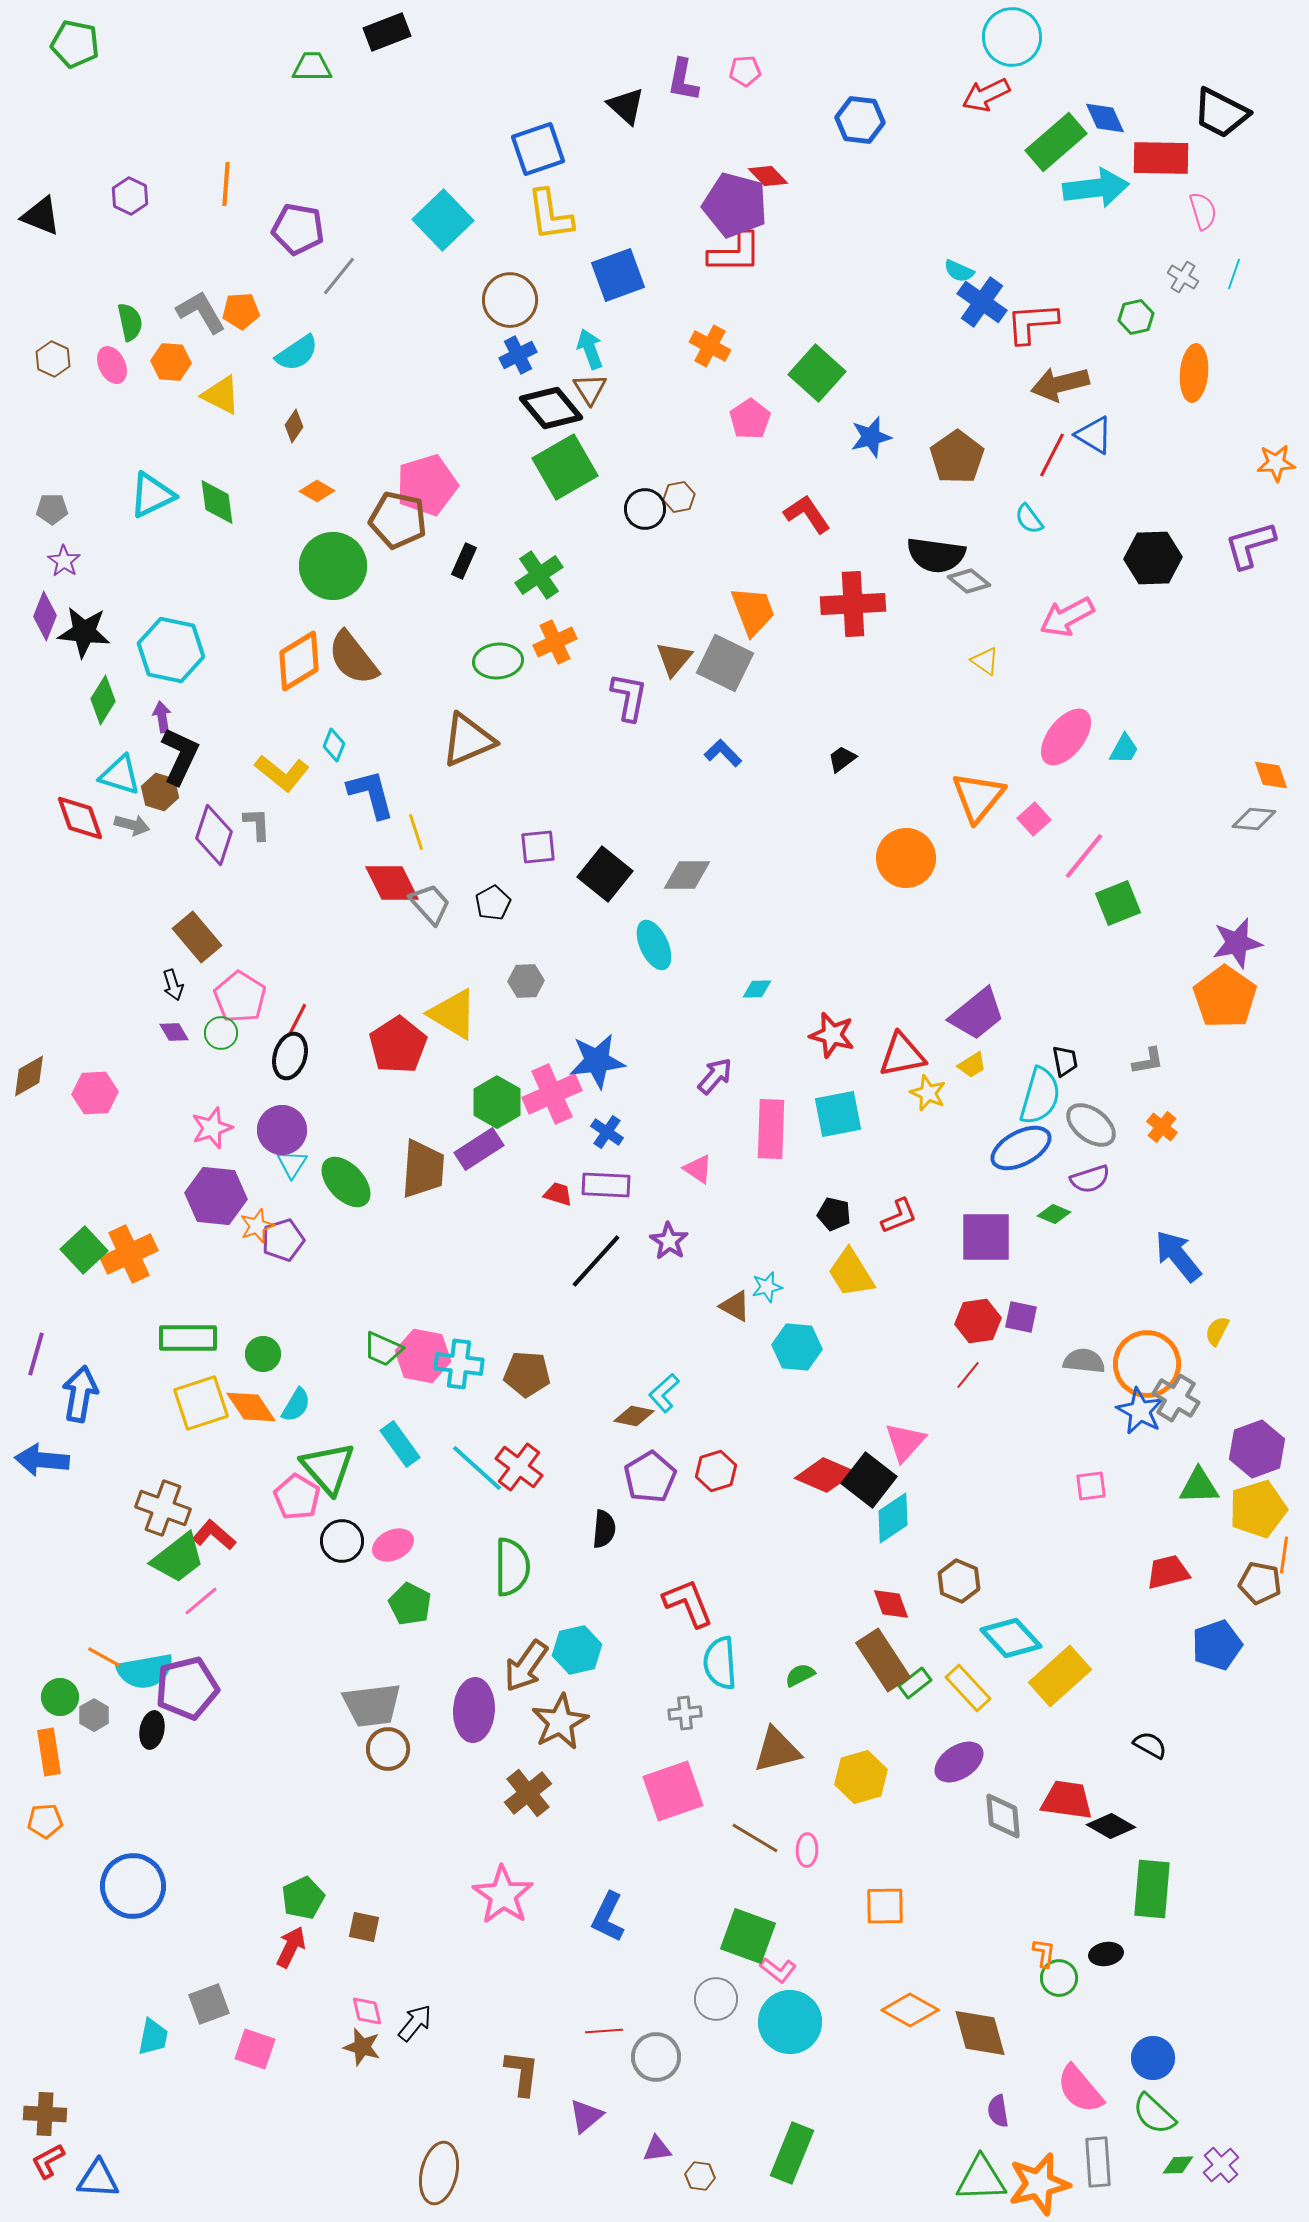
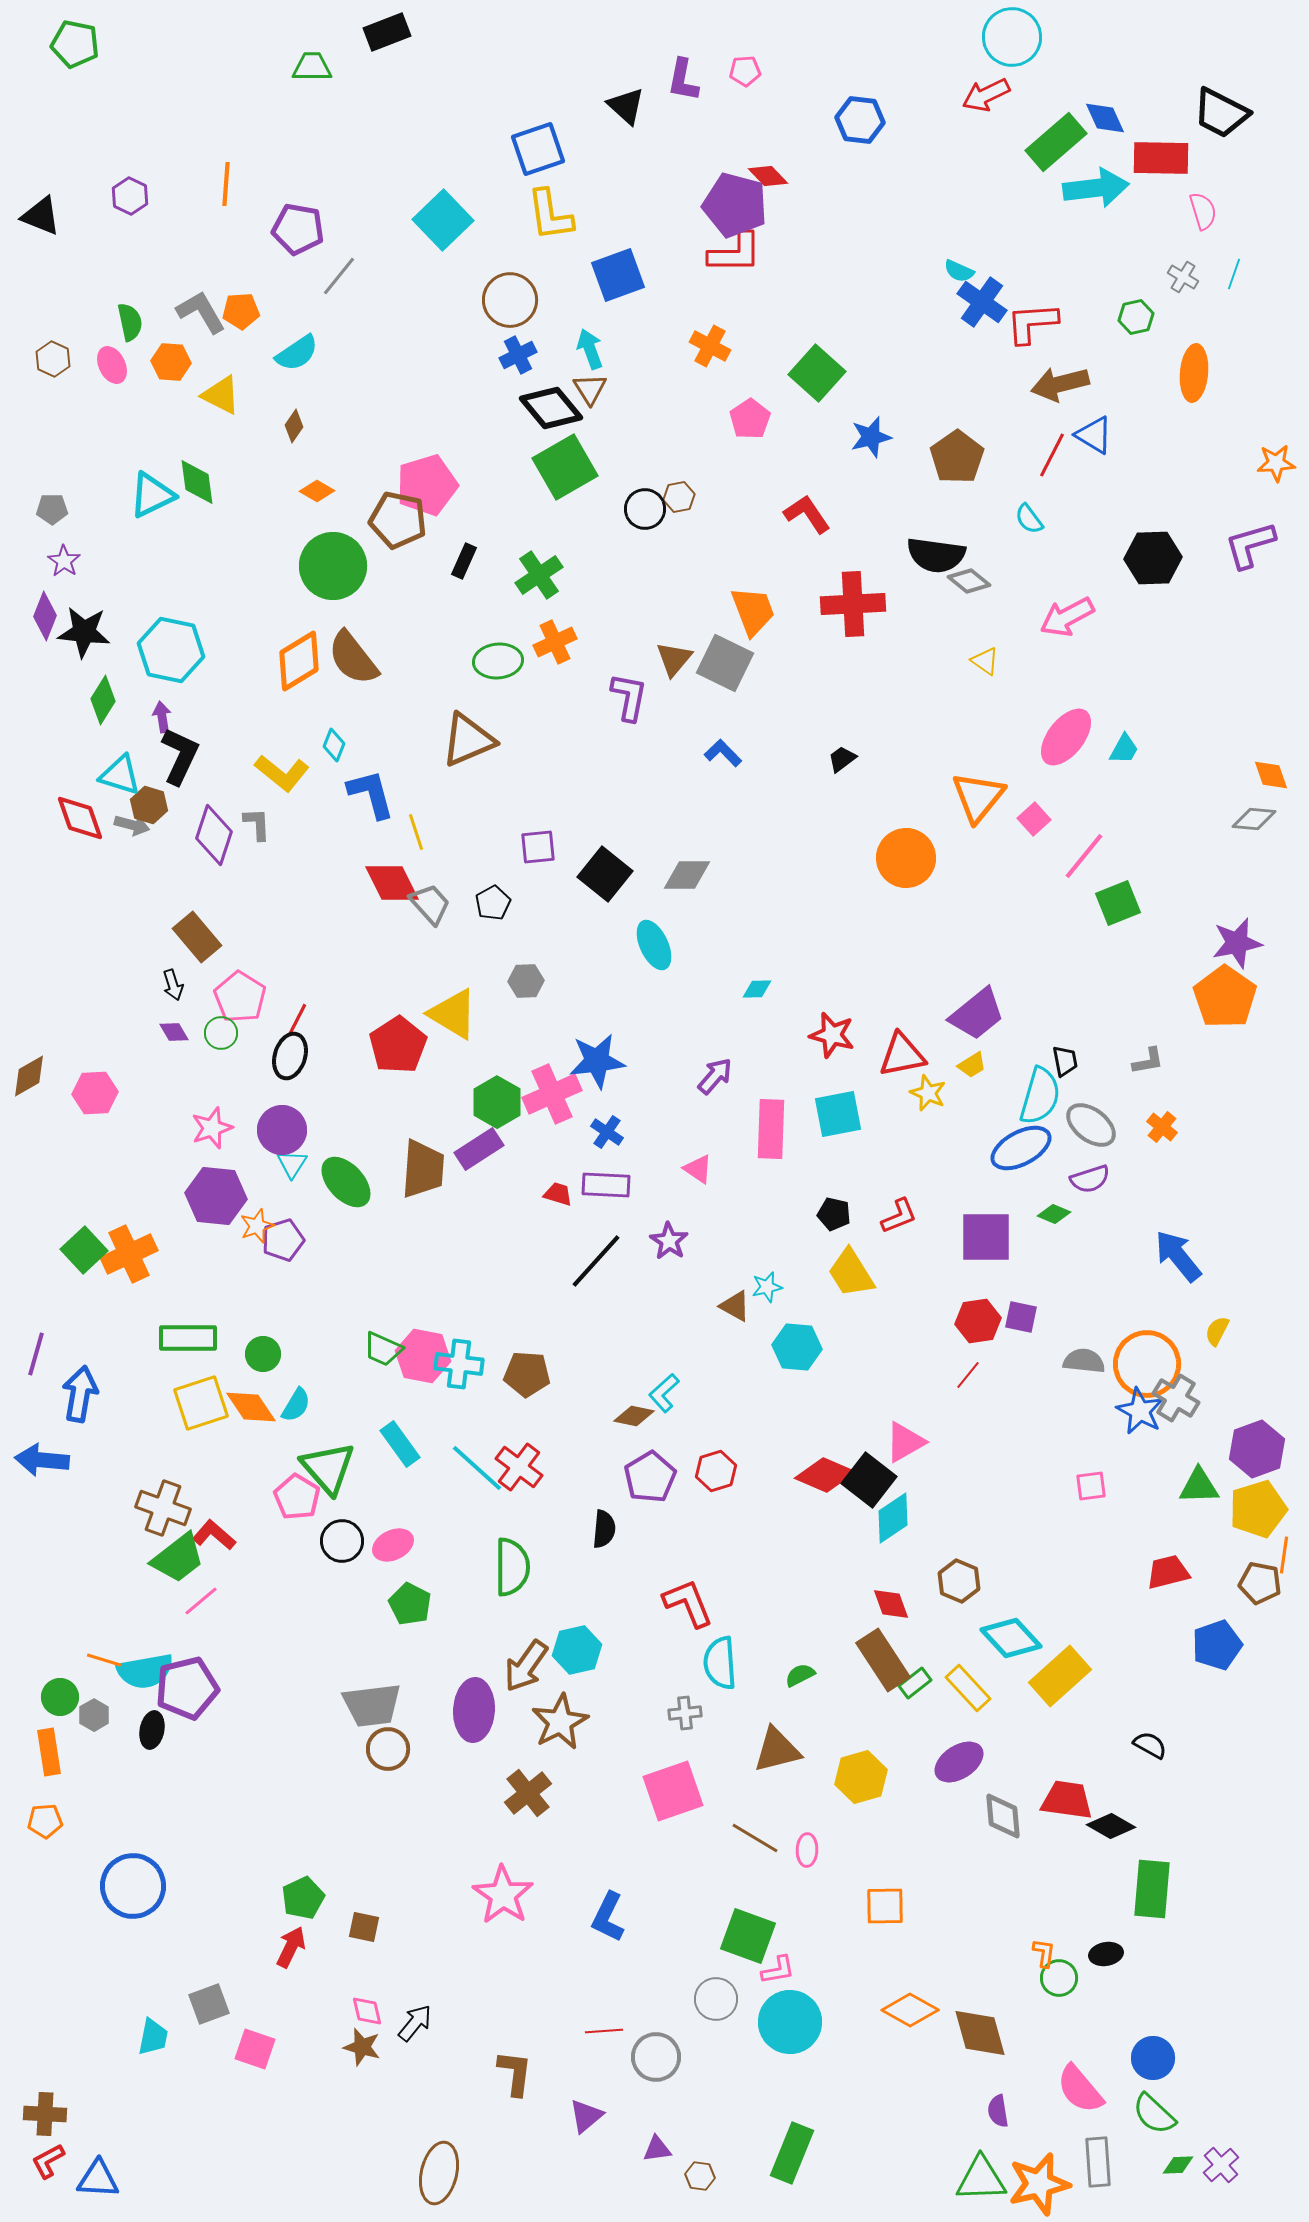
green diamond at (217, 502): moved 20 px left, 20 px up
brown hexagon at (160, 792): moved 11 px left, 13 px down
pink triangle at (905, 1442): rotated 18 degrees clockwise
orange line at (104, 1657): moved 3 px down; rotated 12 degrees counterclockwise
pink L-shape at (778, 1970): rotated 48 degrees counterclockwise
brown L-shape at (522, 2073): moved 7 px left
